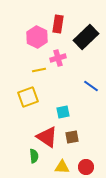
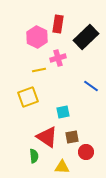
red circle: moved 15 px up
